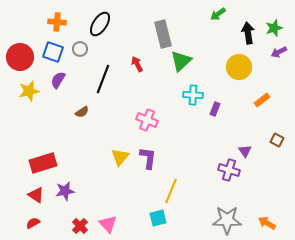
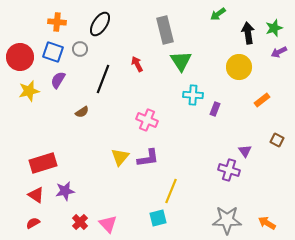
gray rectangle: moved 2 px right, 4 px up
green triangle: rotated 20 degrees counterclockwise
purple L-shape: rotated 75 degrees clockwise
red cross: moved 4 px up
